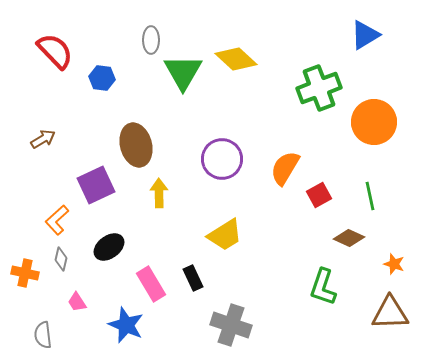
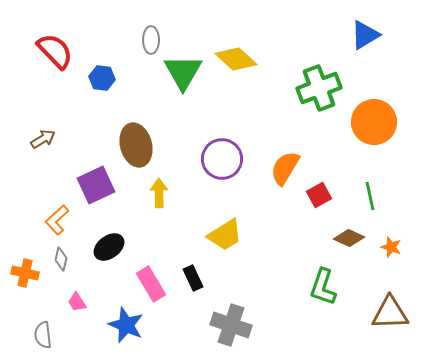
orange star: moved 3 px left, 17 px up
